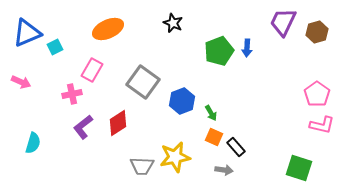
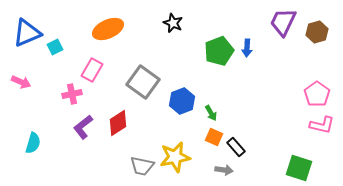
gray trapezoid: rotated 10 degrees clockwise
